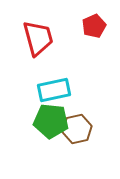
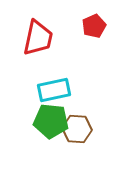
red trapezoid: rotated 27 degrees clockwise
brown hexagon: rotated 16 degrees clockwise
